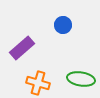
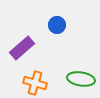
blue circle: moved 6 px left
orange cross: moved 3 px left
